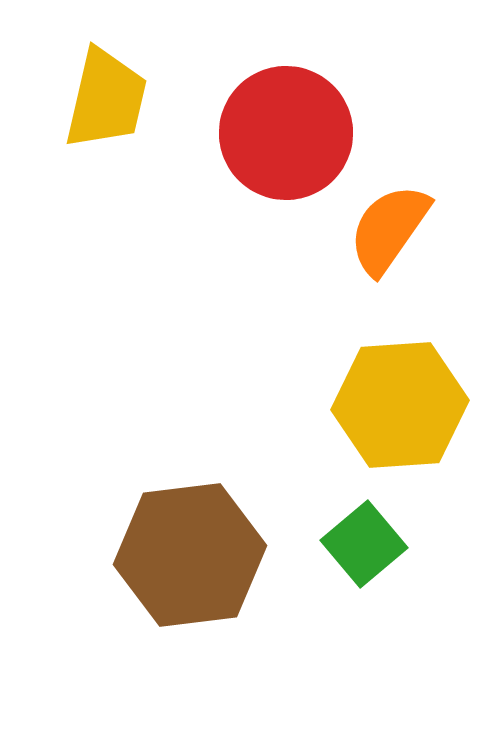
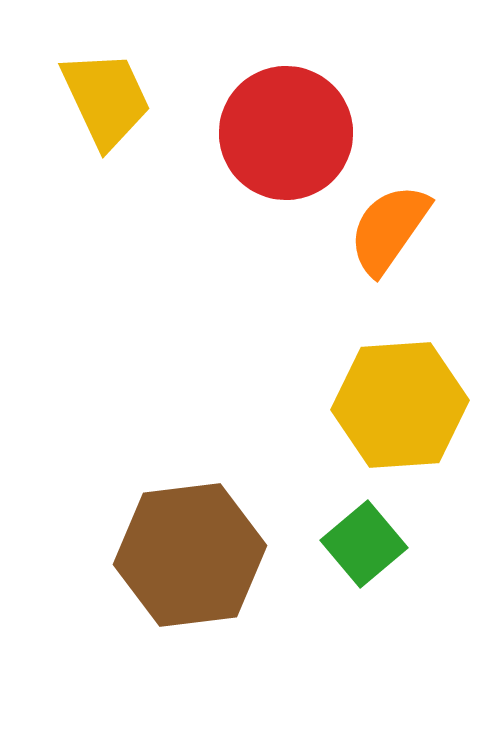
yellow trapezoid: rotated 38 degrees counterclockwise
